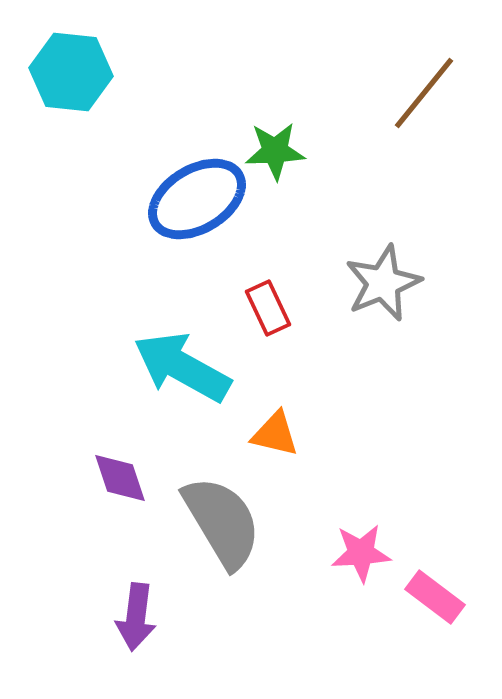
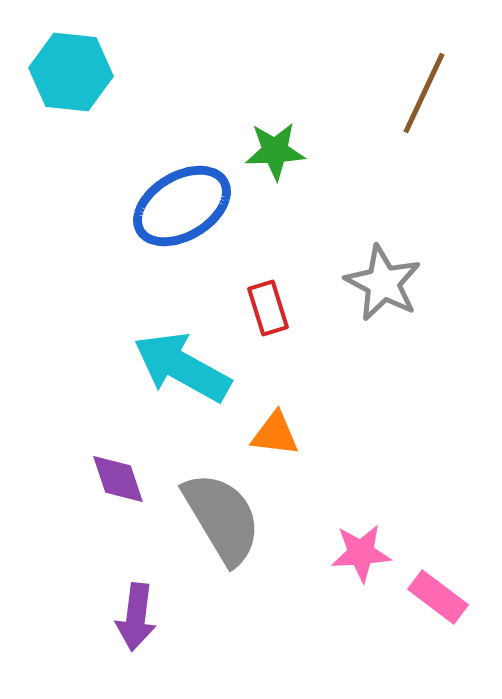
brown line: rotated 14 degrees counterclockwise
blue ellipse: moved 15 px left, 7 px down
gray star: rotated 22 degrees counterclockwise
red rectangle: rotated 8 degrees clockwise
orange triangle: rotated 6 degrees counterclockwise
purple diamond: moved 2 px left, 1 px down
gray semicircle: moved 4 px up
pink rectangle: moved 3 px right
